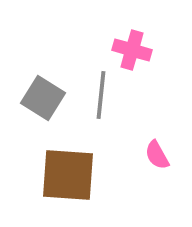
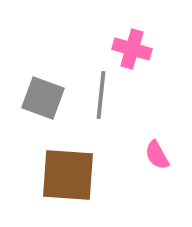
pink cross: moved 1 px up
gray square: rotated 12 degrees counterclockwise
